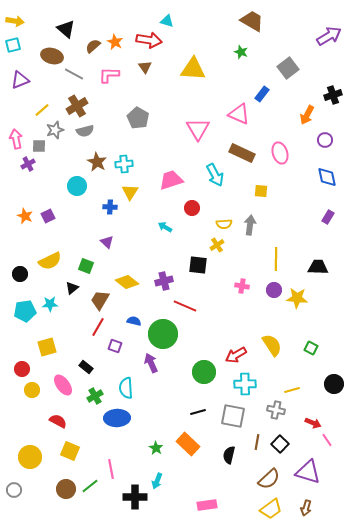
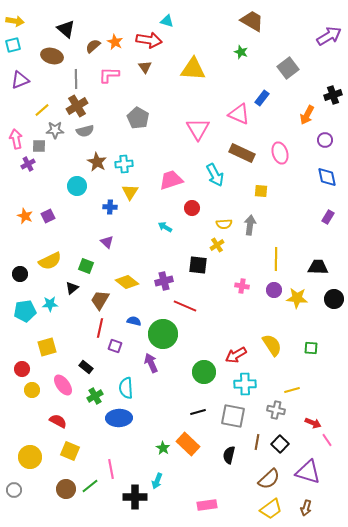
gray line at (74, 74): moved 2 px right, 5 px down; rotated 60 degrees clockwise
blue rectangle at (262, 94): moved 4 px down
gray star at (55, 130): rotated 18 degrees clockwise
red line at (98, 327): moved 2 px right, 1 px down; rotated 18 degrees counterclockwise
green square at (311, 348): rotated 24 degrees counterclockwise
black circle at (334, 384): moved 85 px up
blue ellipse at (117, 418): moved 2 px right
green star at (156, 448): moved 7 px right
